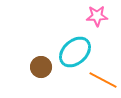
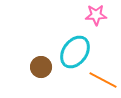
pink star: moved 1 px left, 1 px up
cyan ellipse: rotated 12 degrees counterclockwise
